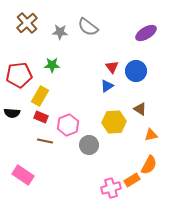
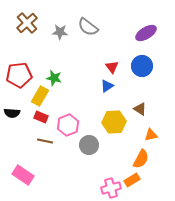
green star: moved 2 px right, 13 px down; rotated 14 degrees clockwise
blue circle: moved 6 px right, 5 px up
orange semicircle: moved 8 px left, 6 px up
